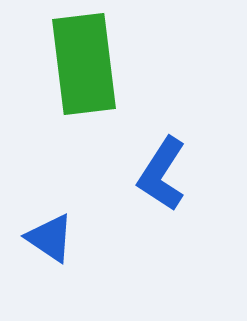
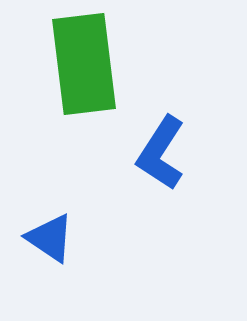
blue L-shape: moved 1 px left, 21 px up
